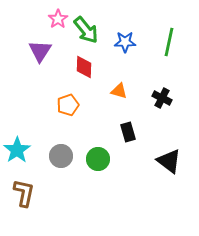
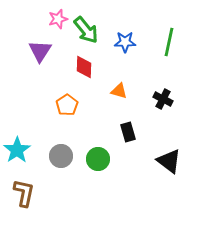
pink star: rotated 18 degrees clockwise
black cross: moved 1 px right, 1 px down
orange pentagon: moved 1 px left; rotated 15 degrees counterclockwise
